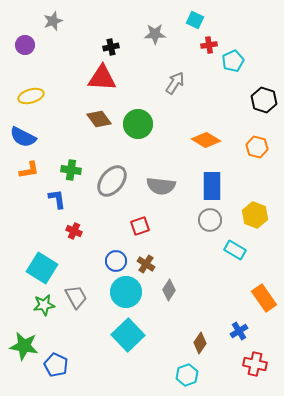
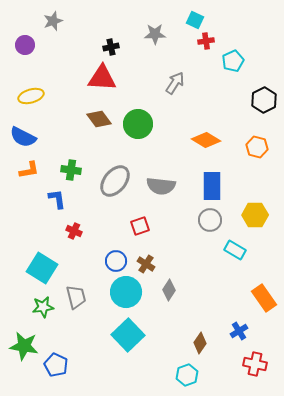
red cross at (209, 45): moved 3 px left, 4 px up
black hexagon at (264, 100): rotated 15 degrees clockwise
gray ellipse at (112, 181): moved 3 px right
yellow hexagon at (255, 215): rotated 20 degrees counterclockwise
gray trapezoid at (76, 297): rotated 15 degrees clockwise
green star at (44, 305): moved 1 px left, 2 px down
